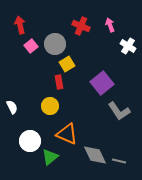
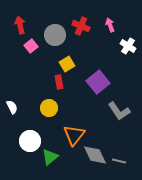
gray circle: moved 9 px up
purple square: moved 4 px left, 1 px up
yellow circle: moved 1 px left, 2 px down
orange triangle: moved 7 px right, 1 px down; rotated 45 degrees clockwise
